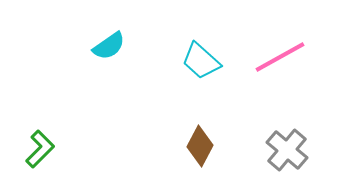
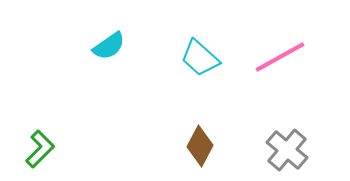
cyan trapezoid: moved 1 px left, 3 px up
